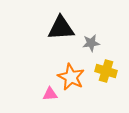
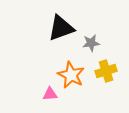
black triangle: rotated 16 degrees counterclockwise
yellow cross: rotated 35 degrees counterclockwise
orange star: moved 2 px up
